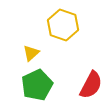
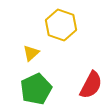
yellow hexagon: moved 2 px left
green pentagon: moved 1 px left, 4 px down
